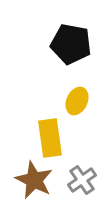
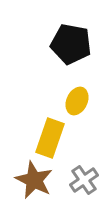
yellow rectangle: rotated 27 degrees clockwise
gray cross: moved 2 px right
